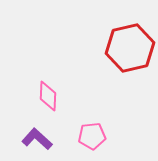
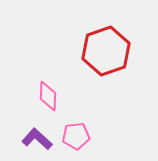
red hexagon: moved 24 px left, 3 px down; rotated 6 degrees counterclockwise
pink pentagon: moved 16 px left
